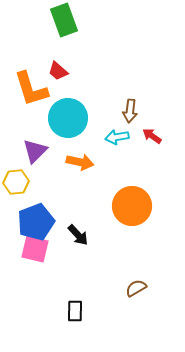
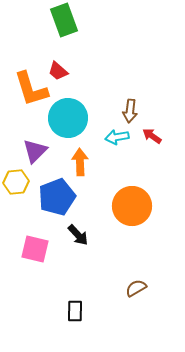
orange arrow: rotated 104 degrees counterclockwise
blue pentagon: moved 21 px right, 25 px up
